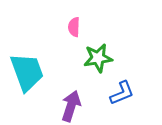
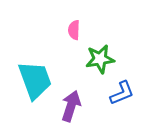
pink semicircle: moved 3 px down
green star: moved 2 px right, 1 px down
cyan trapezoid: moved 8 px right, 8 px down
